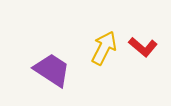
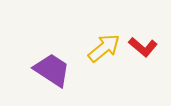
yellow arrow: rotated 24 degrees clockwise
